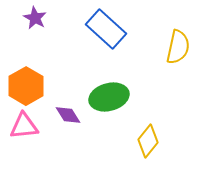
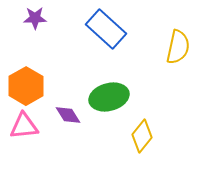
purple star: rotated 30 degrees counterclockwise
yellow diamond: moved 6 px left, 5 px up
